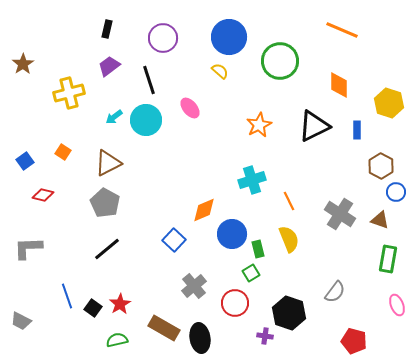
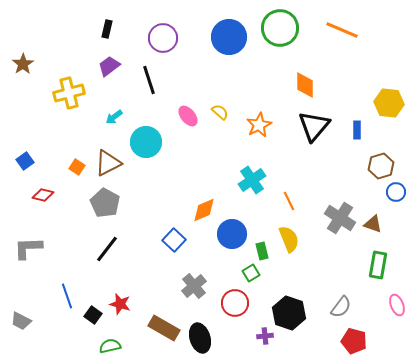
green circle at (280, 61): moved 33 px up
yellow semicircle at (220, 71): moved 41 px down
orange diamond at (339, 85): moved 34 px left
yellow hexagon at (389, 103): rotated 12 degrees counterclockwise
pink ellipse at (190, 108): moved 2 px left, 8 px down
cyan circle at (146, 120): moved 22 px down
black triangle at (314, 126): rotated 24 degrees counterclockwise
orange square at (63, 152): moved 14 px right, 15 px down
brown hexagon at (381, 166): rotated 15 degrees clockwise
cyan cross at (252, 180): rotated 16 degrees counterclockwise
gray cross at (340, 214): moved 4 px down
brown triangle at (380, 220): moved 7 px left, 4 px down
black line at (107, 249): rotated 12 degrees counterclockwise
green rectangle at (258, 249): moved 4 px right, 2 px down
green rectangle at (388, 259): moved 10 px left, 6 px down
gray semicircle at (335, 292): moved 6 px right, 15 px down
red star at (120, 304): rotated 25 degrees counterclockwise
black square at (93, 308): moved 7 px down
purple cross at (265, 336): rotated 14 degrees counterclockwise
black ellipse at (200, 338): rotated 8 degrees counterclockwise
green semicircle at (117, 340): moved 7 px left, 6 px down
